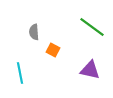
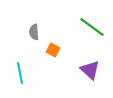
purple triangle: rotated 30 degrees clockwise
